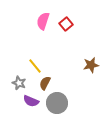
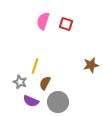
red square: rotated 32 degrees counterclockwise
yellow line: rotated 56 degrees clockwise
gray star: moved 1 px right, 1 px up
gray circle: moved 1 px right, 1 px up
